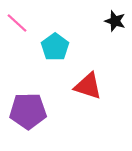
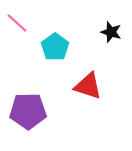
black star: moved 4 px left, 11 px down
